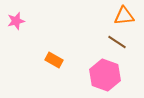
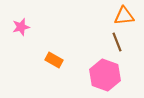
pink star: moved 5 px right, 6 px down
brown line: rotated 36 degrees clockwise
